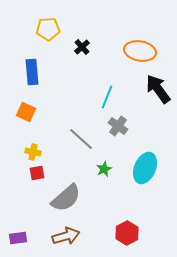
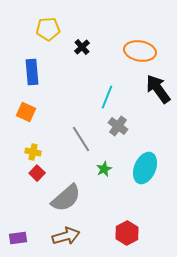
gray line: rotated 16 degrees clockwise
red square: rotated 35 degrees counterclockwise
